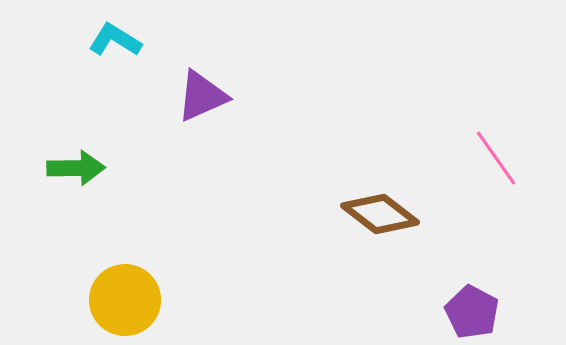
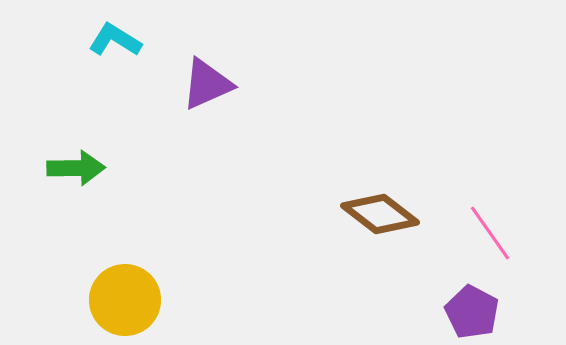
purple triangle: moved 5 px right, 12 px up
pink line: moved 6 px left, 75 px down
